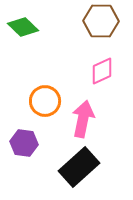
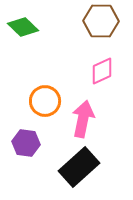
purple hexagon: moved 2 px right
